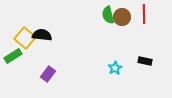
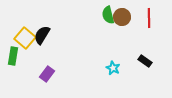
red line: moved 5 px right, 4 px down
black semicircle: rotated 66 degrees counterclockwise
green rectangle: rotated 48 degrees counterclockwise
black rectangle: rotated 24 degrees clockwise
cyan star: moved 2 px left; rotated 16 degrees counterclockwise
purple rectangle: moved 1 px left
